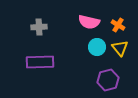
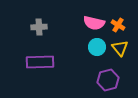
pink semicircle: moved 5 px right, 1 px down
